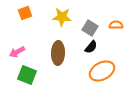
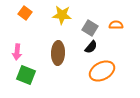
orange square: rotated 32 degrees counterclockwise
yellow star: moved 2 px up
pink arrow: rotated 56 degrees counterclockwise
green square: moved 1 px left
